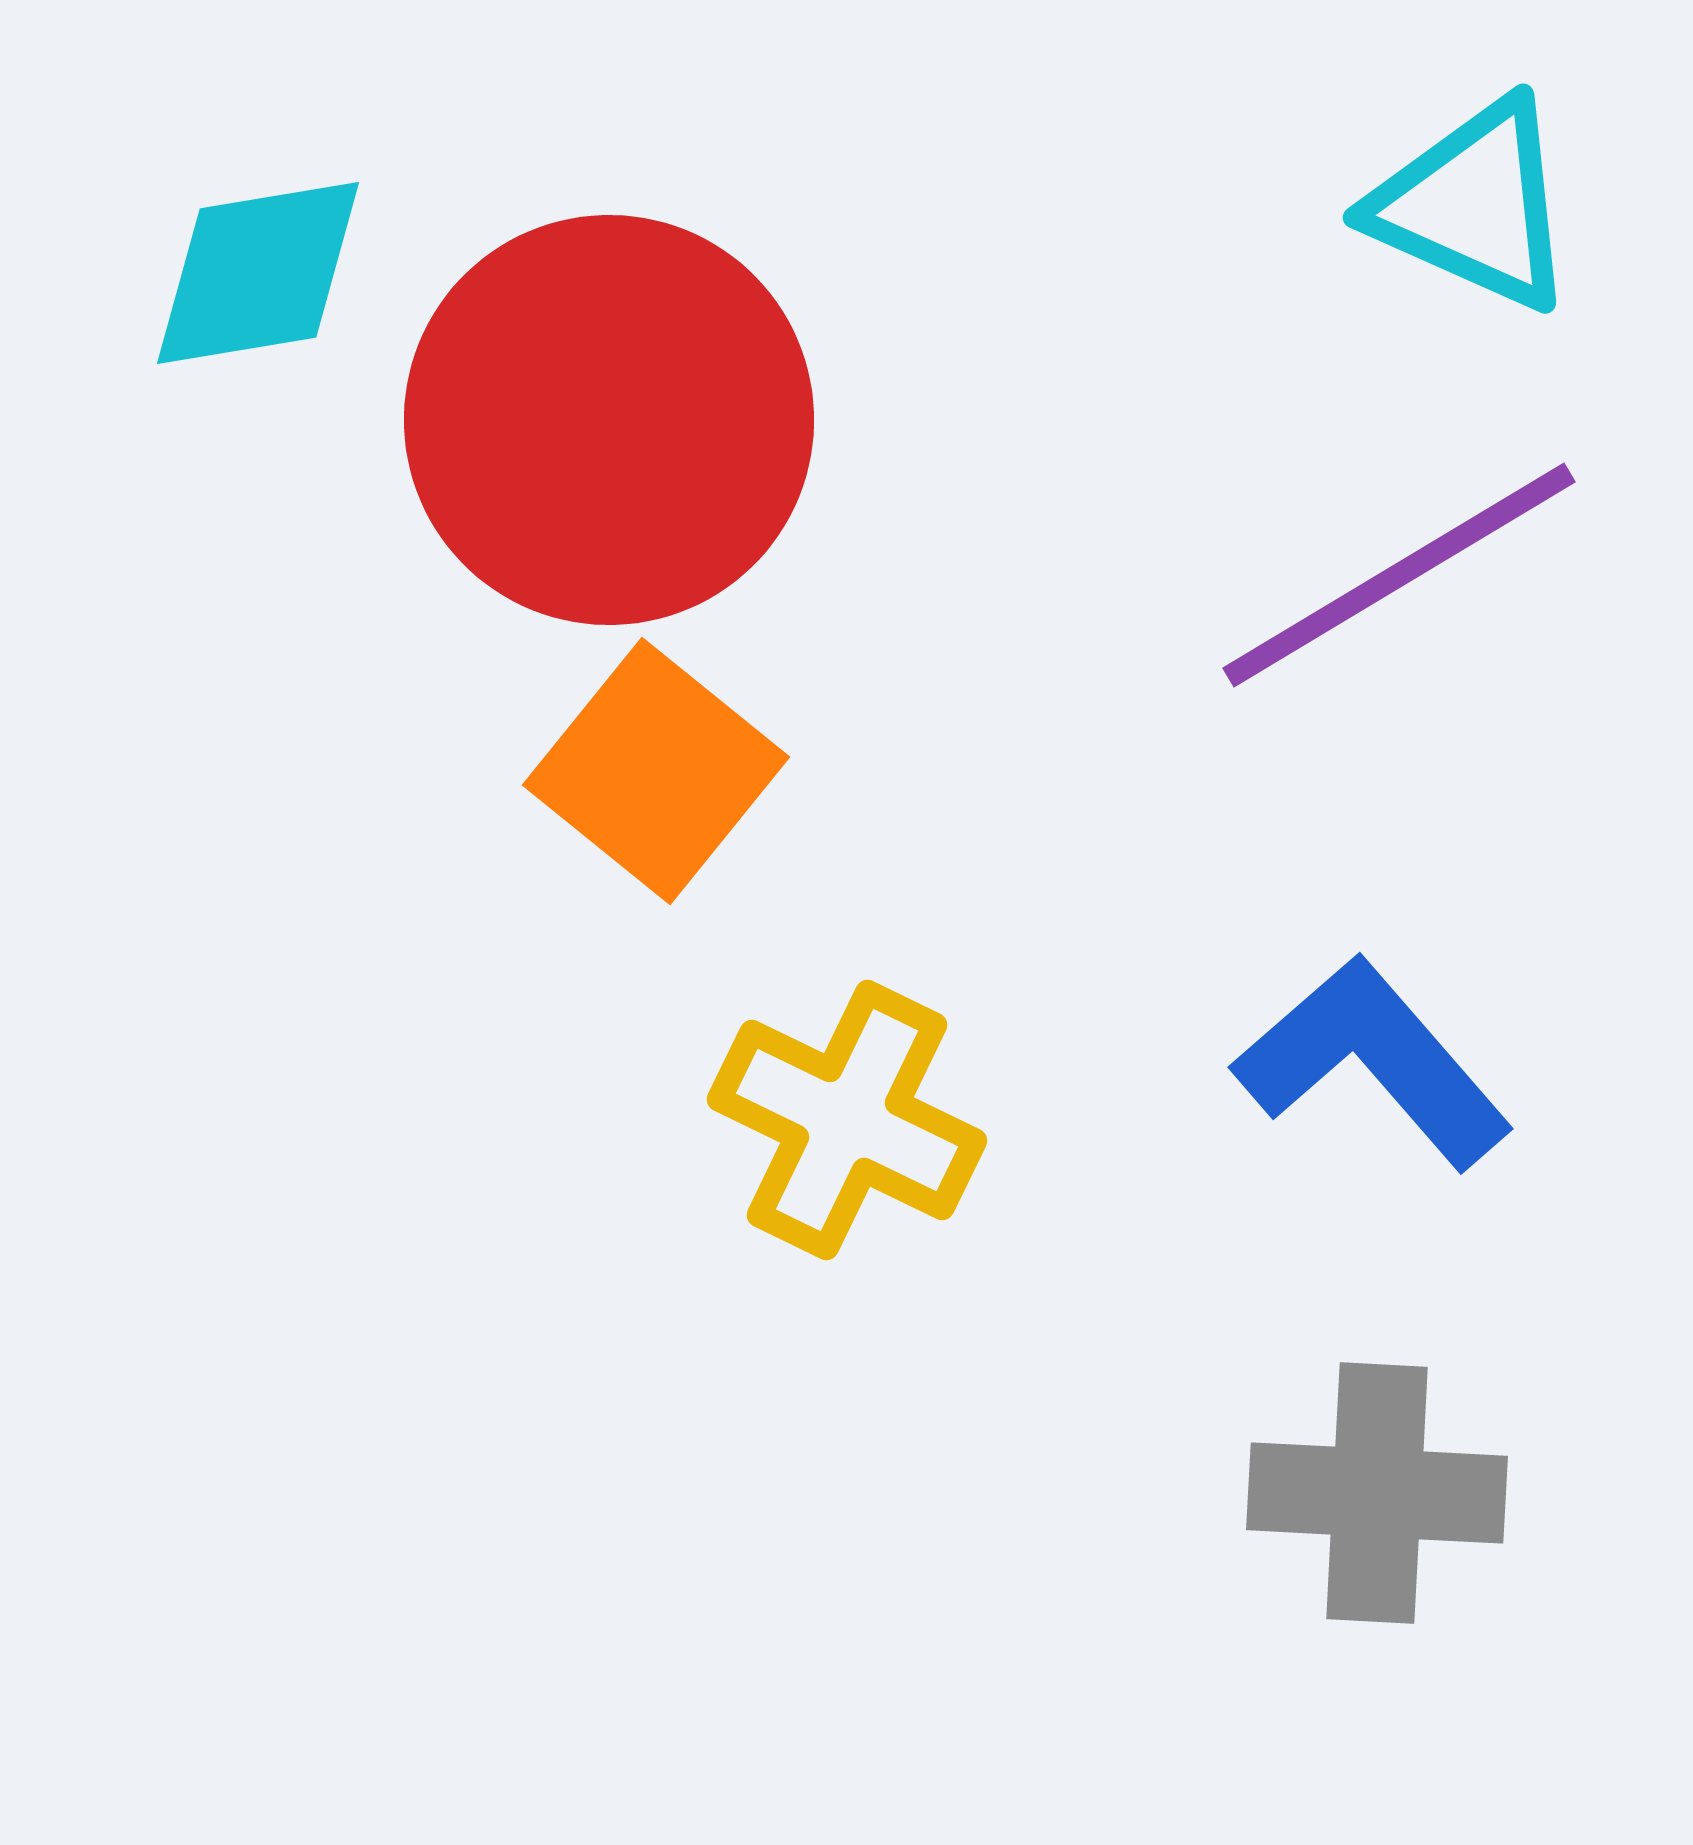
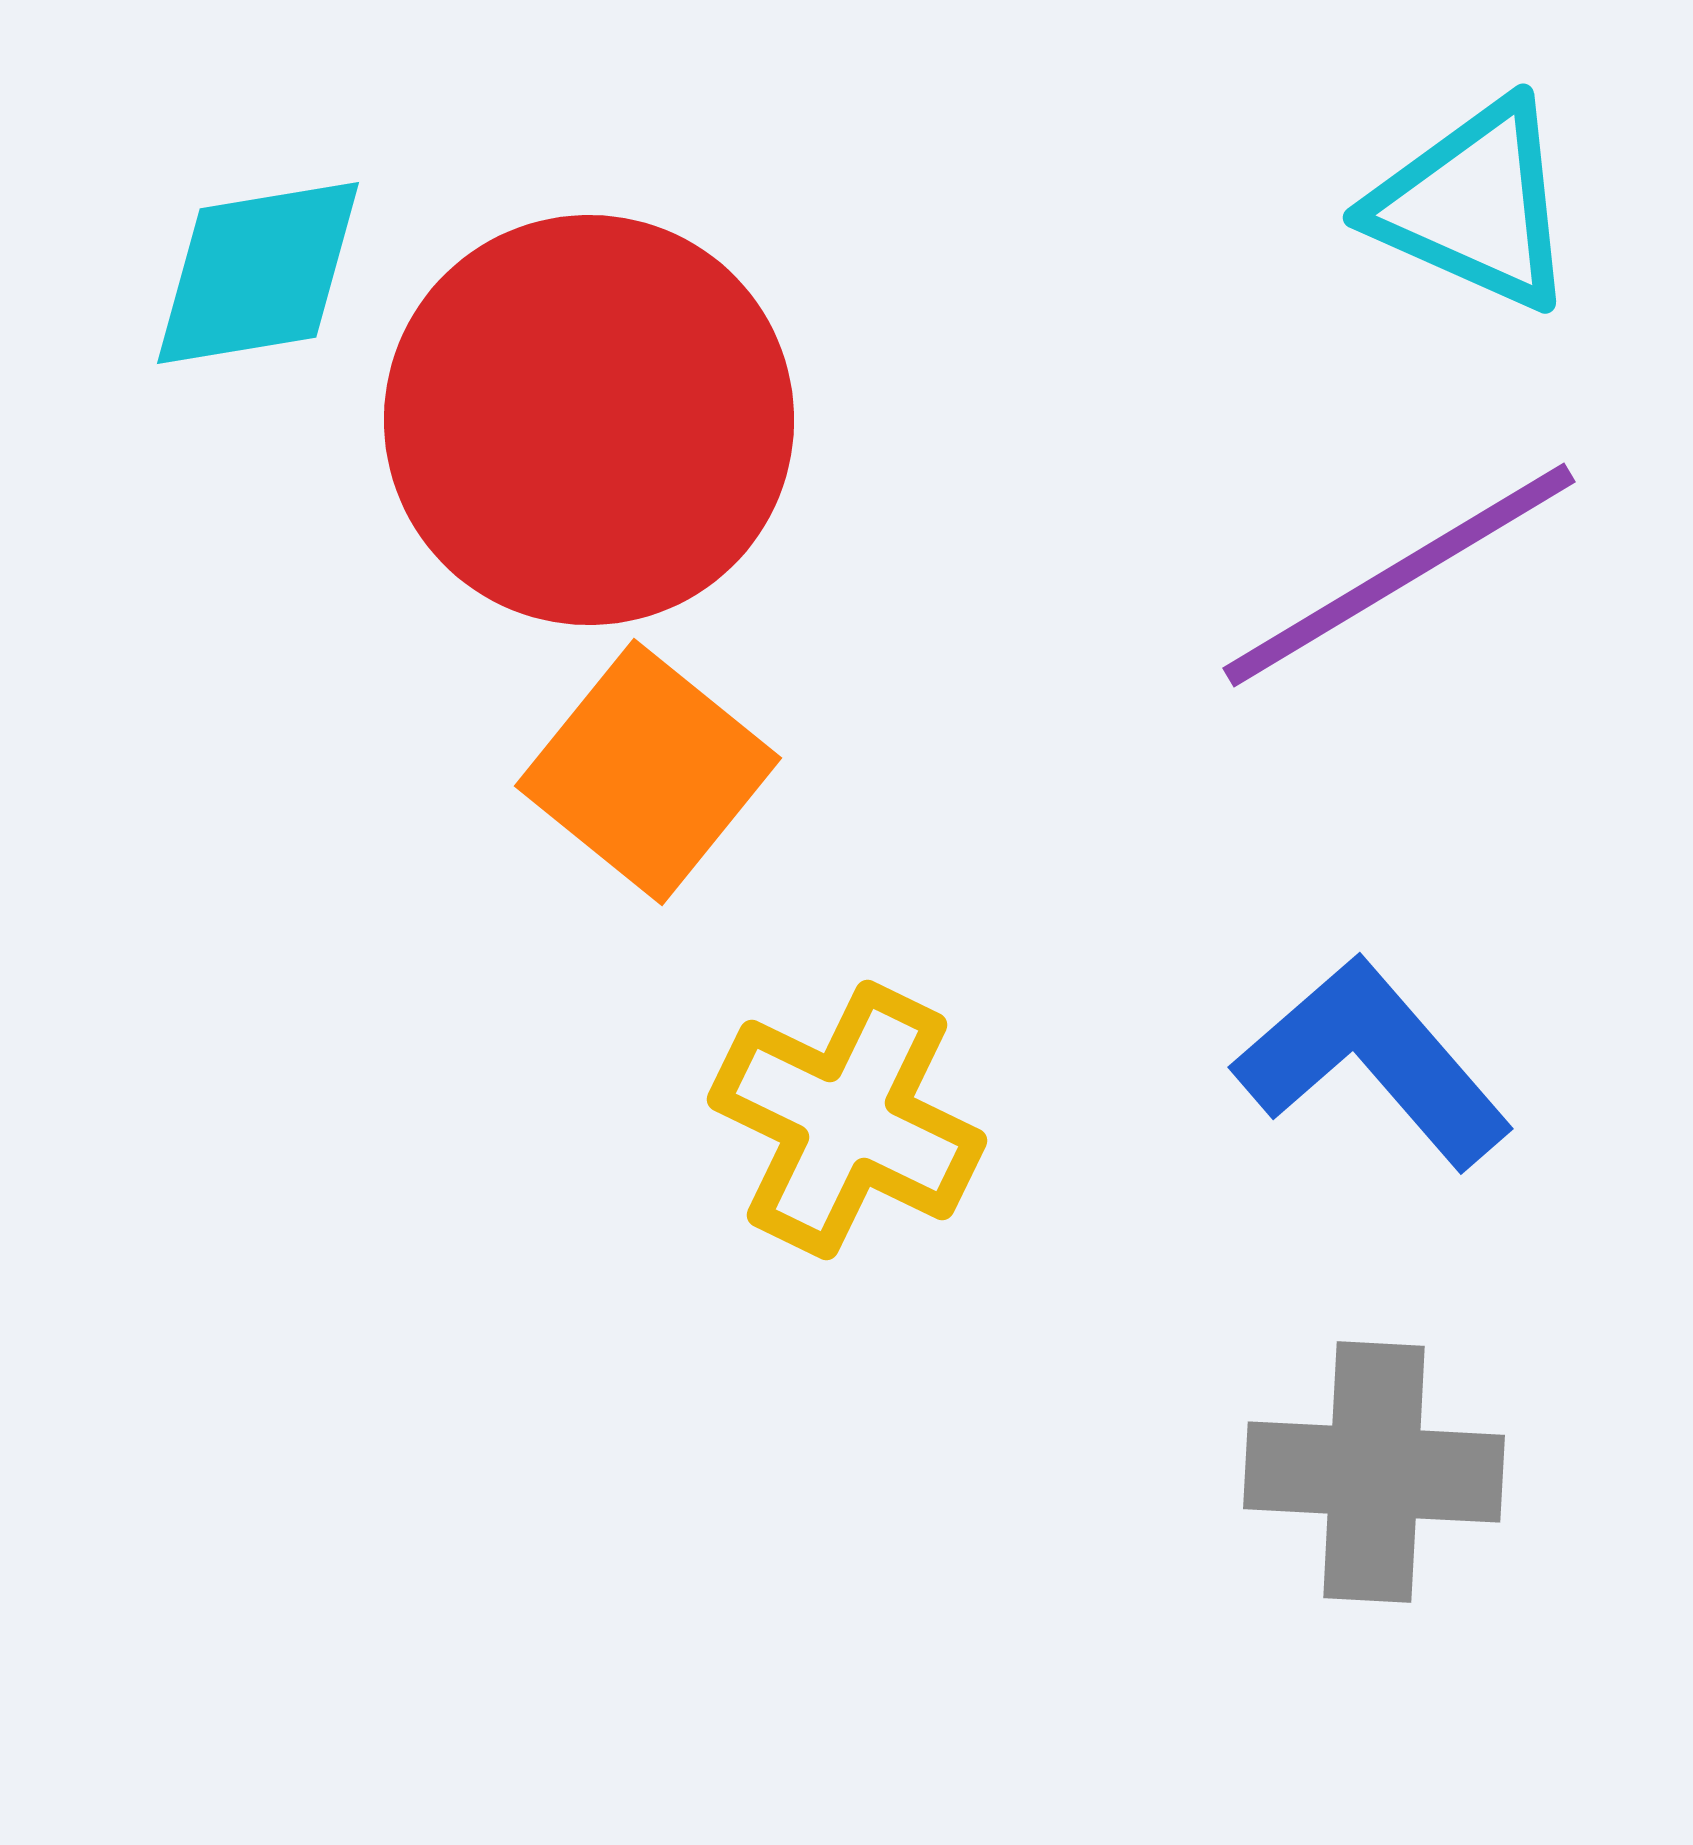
red circle: moved 20 px left
orange square: moved 8 px left, 1 px down
gray cross: moved 3 px left, 21 px up
